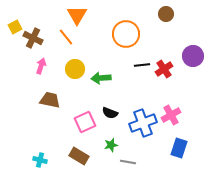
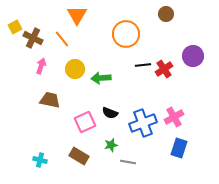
orange line: moved 4 px left, 2 px down
black line: moved 1 px right
pink cross: moved 3 px right, 2 px down
